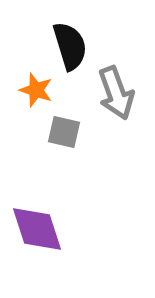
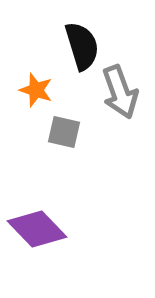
black semicircle: moved 12 px right
gray arrow: moved 4 px right, 1 px up
purple diamond: rotated 26 degrees counterclockwise
